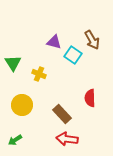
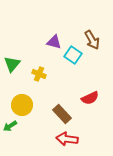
green triangle: moved 1 px left, 1 px down; rotated 12 degrees clockwise
red semicircle: rotated 114 degrees counterclockwise
green arrow: moved 5 px left, 14 px up
